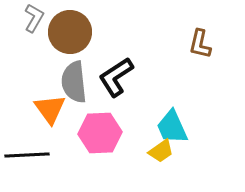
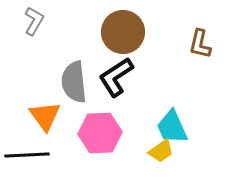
gray L-shape: moved 3 px down
brown circle: moved 53 px right
orange triangle: moved 5 px left, 7 px down
